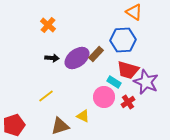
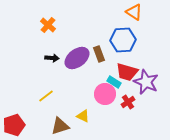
brown rectangle: moved 3 px right; rotated 63 degrees counterclockwise
red trapezoid: moved 1 px left, 2 px down
pink circle: moved 1 px right, 3 px up
